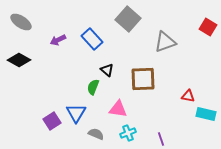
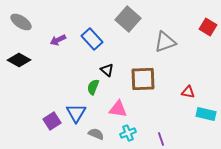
red triangle: moved 4 px up
